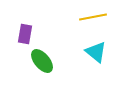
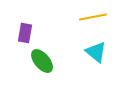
purple rectangle: moved 1 px up
